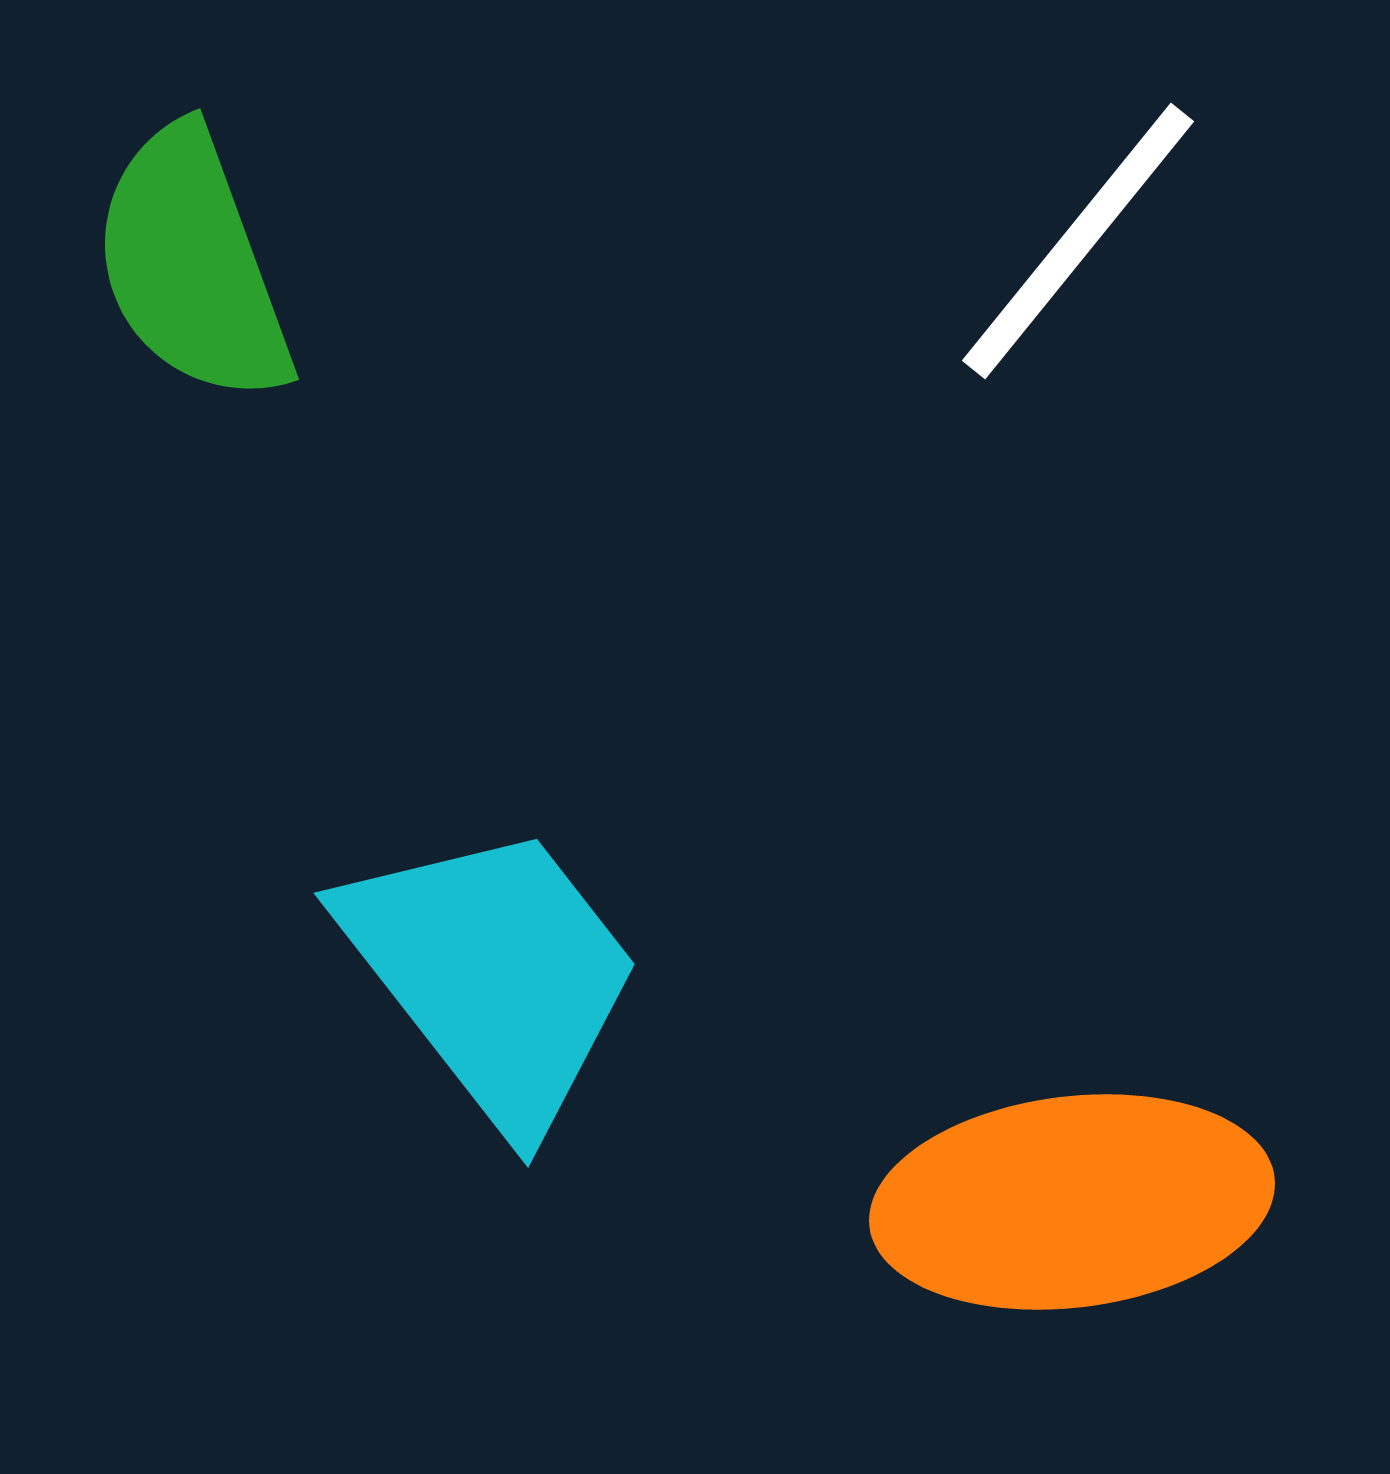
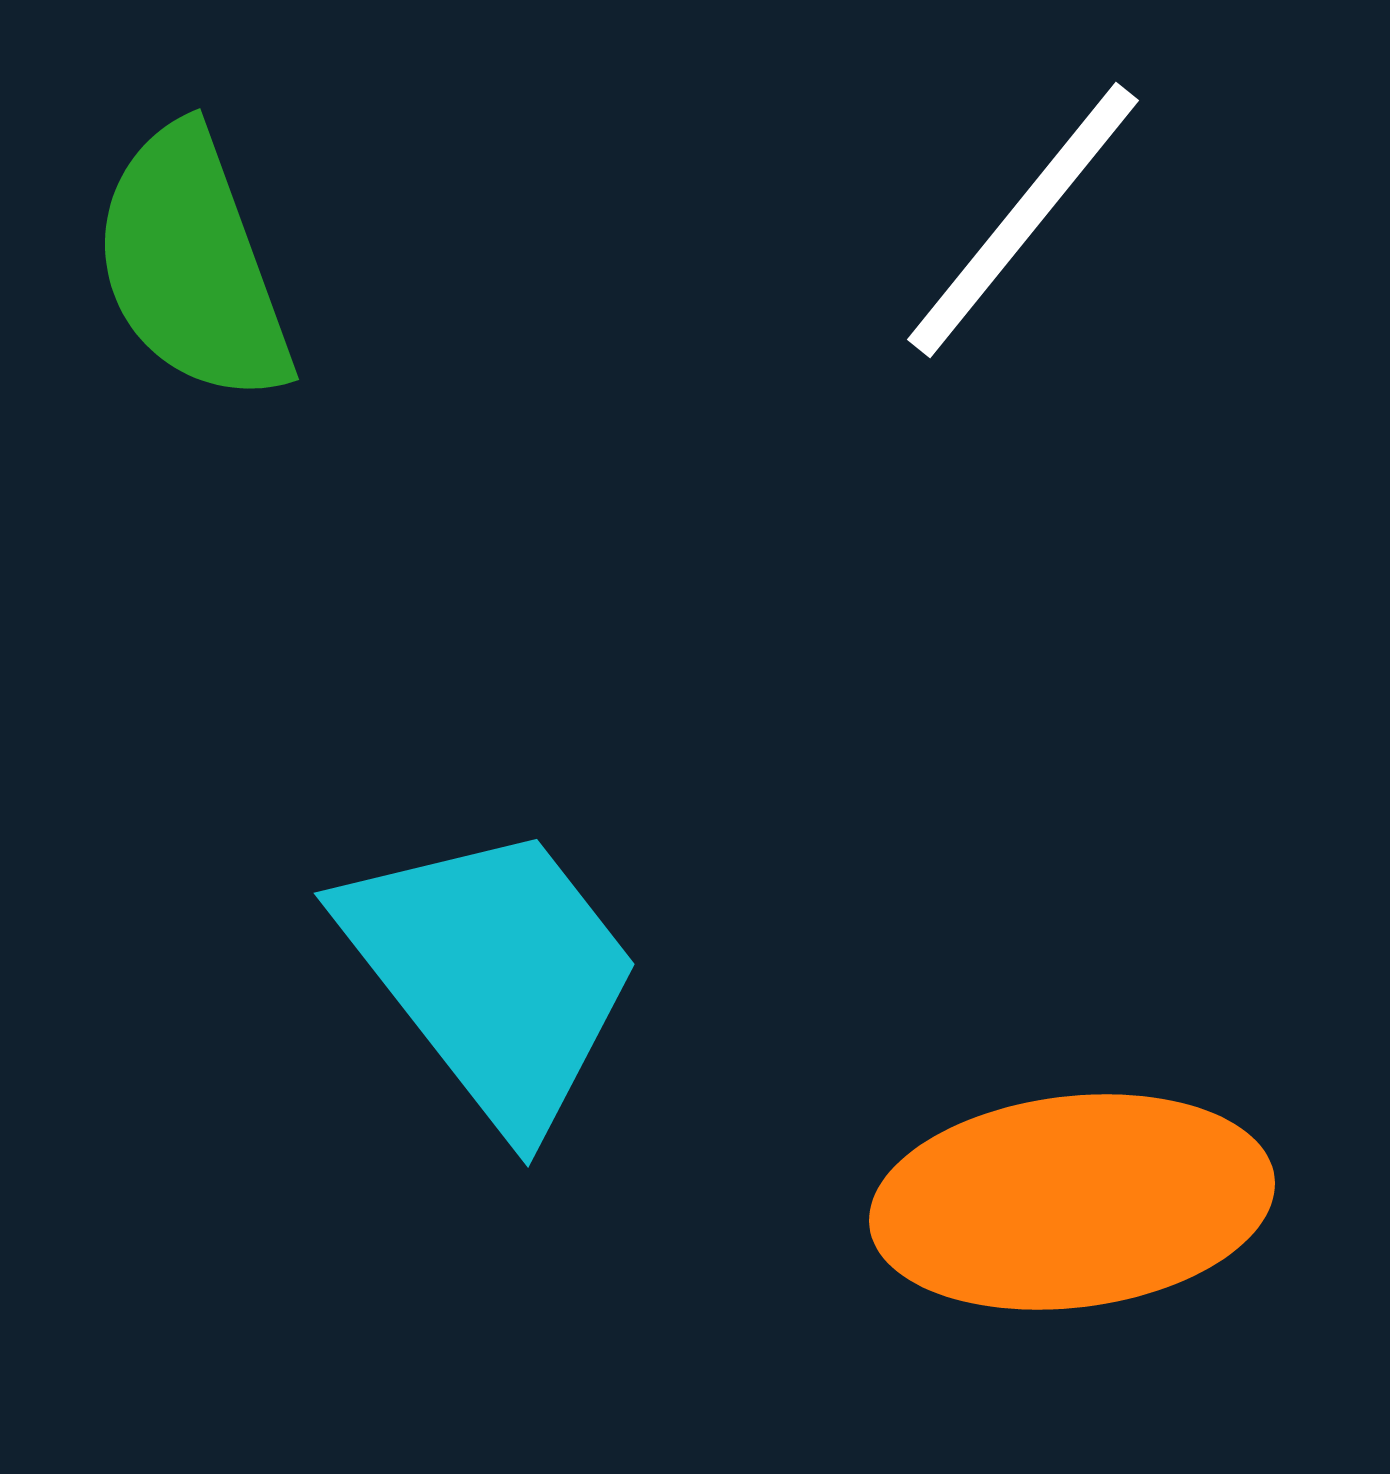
white line: moved 55 px left, 21 px up
